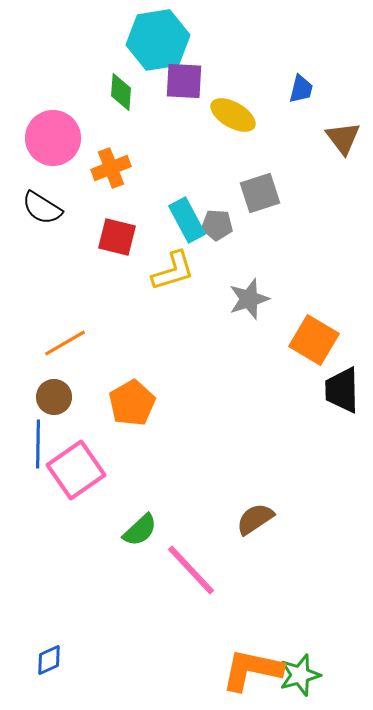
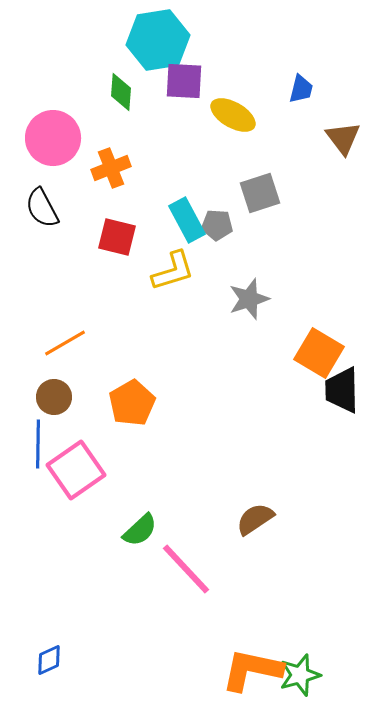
black semicircle: rotated 30 degrees clockwise
orange square: moved 5 px right, 13 px down
pink line: moved 5 px left, 1 px up
